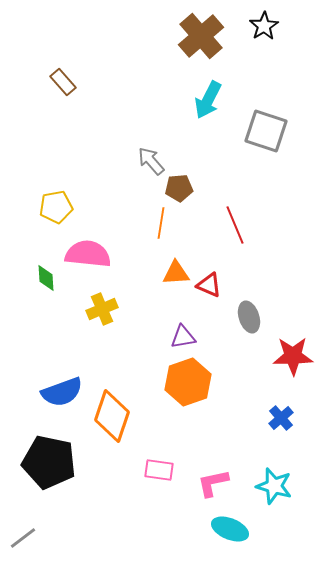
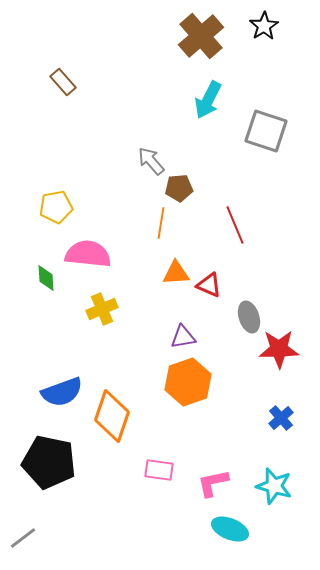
red star: moved 14 px left, 7 px up
